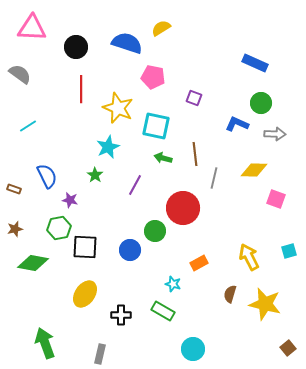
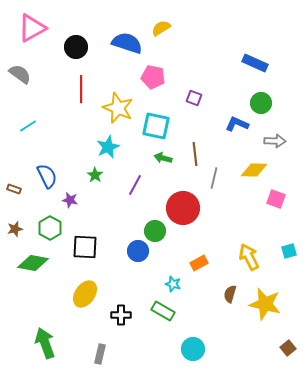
pink triangle at (32, 28): rotated 32 degrees counterclockwise
gray arrow at (275, 134): moved 7 px down
green hexagon at (59, 228): moved 9 px left; rotated 20 degrees counterclockwise
blue circle at (130, 250): moved 8 px right, 1 px down
